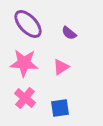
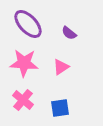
pink cross: moved 2 px left, 2 px down
